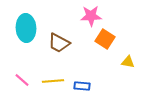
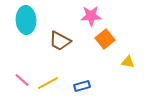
cyan ellipse: moved 8 px up
orange square: rotated 18 degrees clockwise
brown trapezoid: moved 1 px right, 2 px up
yellow line: moved 5 px left, 2 px down; rotated 25 degrees counterclockwise
blue rectangle: rotated 21 degrees counterclockwise
